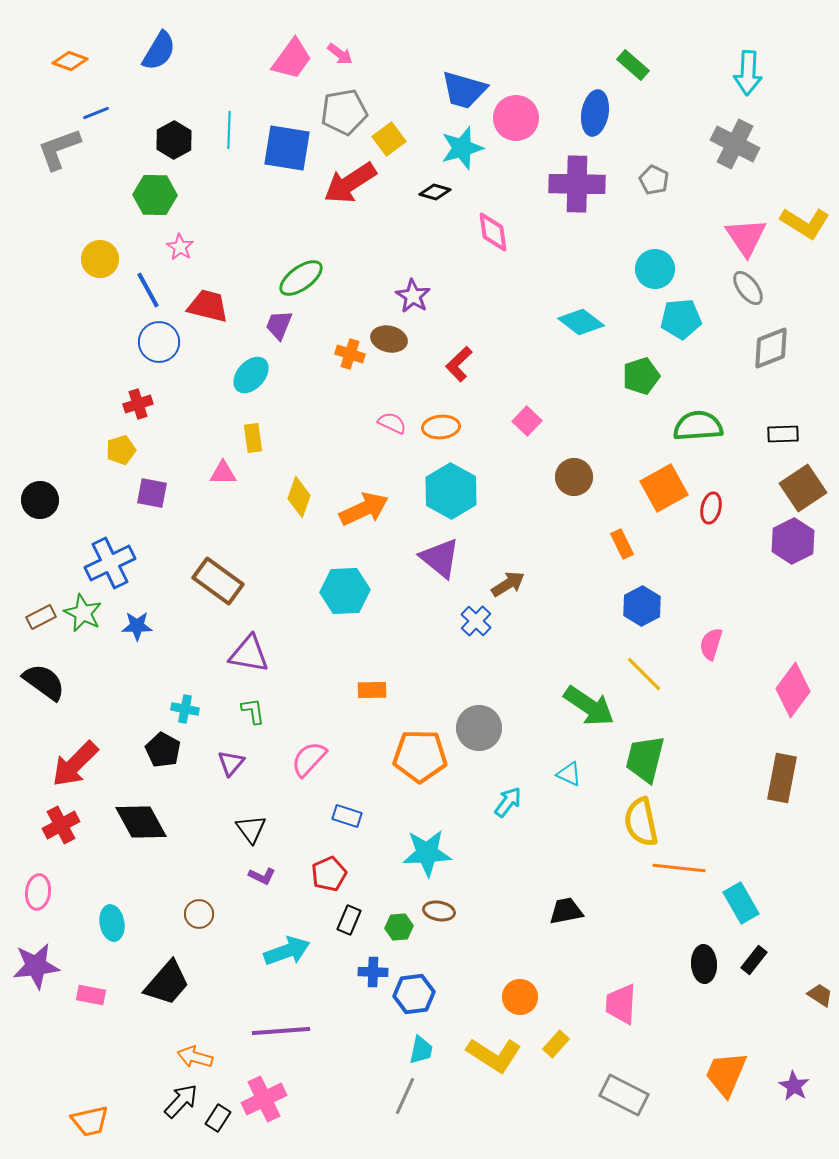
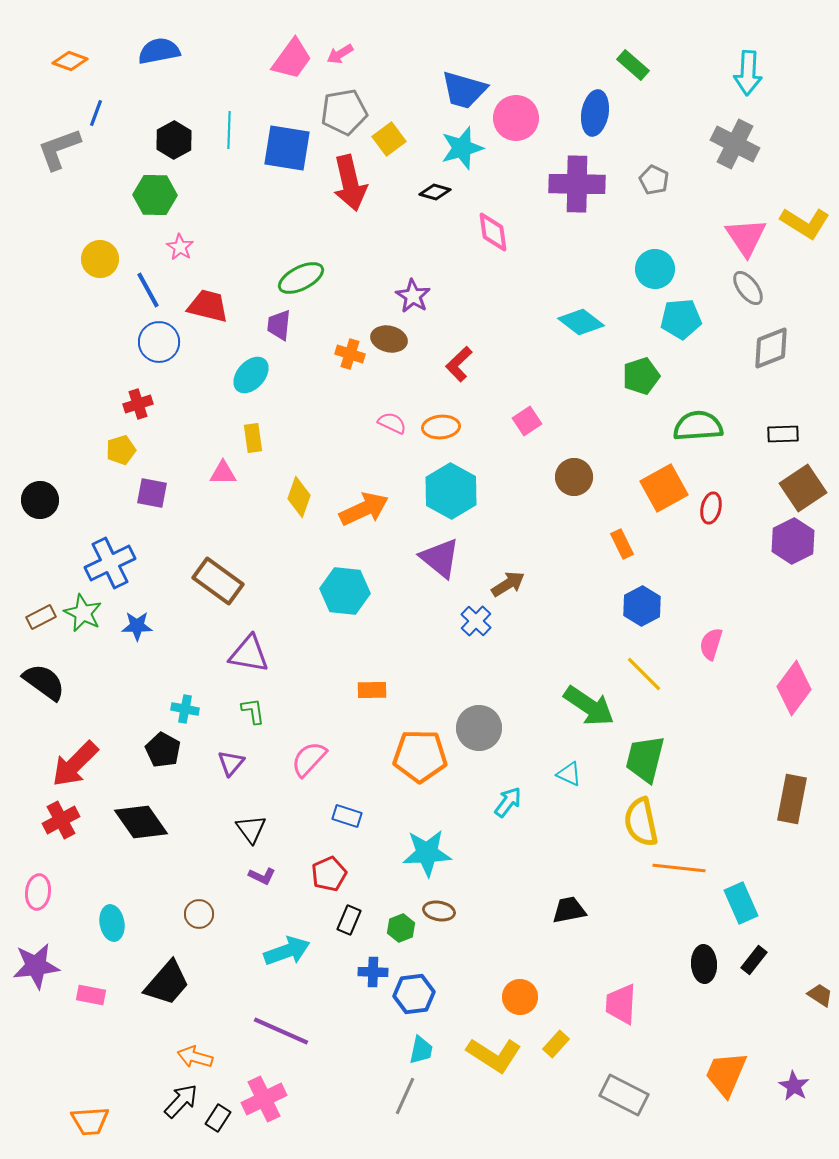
blue semicircle at (159, 51): rotated 132 degrees counterclockwise
pink arrow at (340, 54): rotated 112 degrees clockwise
blue line at (96, 113): rotated 48 degrees counterclockwise
red arrow at (350, 183): rotated 70 degrees counterclockwise
green ellipse at (301, 278): rotated 9 degrees clockwise
purple trapezoid at (279, 325): rotated 16 degrees counterclockwise
pink square at (527, 421): rotated 12 degrees clockwise
cyan hexagon at (345, 591): rotated 9 degrees clockwise
pink diamond at (793, 690): moved 1 px right, 2 px up
brown rectangle at (782, 778): moved 10 px right, 21 px down
black diamond at (141, 822): rotated 6 degrees counterclockwise
red cross at (61, 825): moved 5 px up
cyan rectangle at (741, 903): rotated 6 degrees clockwise
black trapezoid at (566, 911): moved 3 px right, 1 px up
green hexagon at (399, 927): moved 2 px right, 1 px down; rotated 16 degrees counterclockwise
purple line at (281, 1031): rotated 28 degrees clockwise
orange trapezoid at (90, 1121): rotated 9 degrees clockwise
